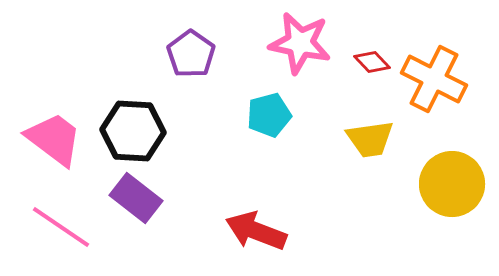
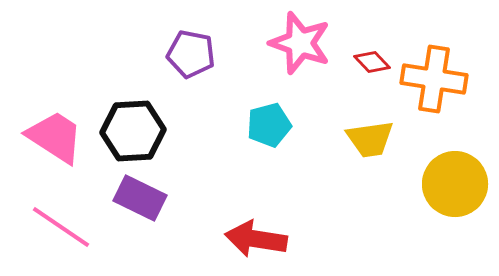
pink star: rotated 8 degrees clockwise
purple pentagon: rotated 24 degrees counterclockwise
orange cross: rotated 18 degrees counterclockwise
cyan pentagon: moved 10 px down
black hexagon: rotated 6 degrees counterclockwise
pink trapezoid: moved 1 px right, 2 px up; rotated 4 degrees counterclockwise
yellow circle: moved 3 px right
purple rectangle: moved 4 px right; rotated 12 degrees counterclockwise
red arrow: moved 8 px down; rotated 12 degrees counterclockwise
